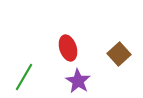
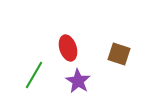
brown square: rotated 30 degrees counterclockwise
green line: moved 10 px right, 2 px up
